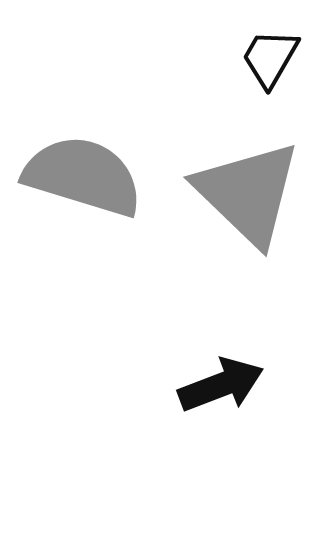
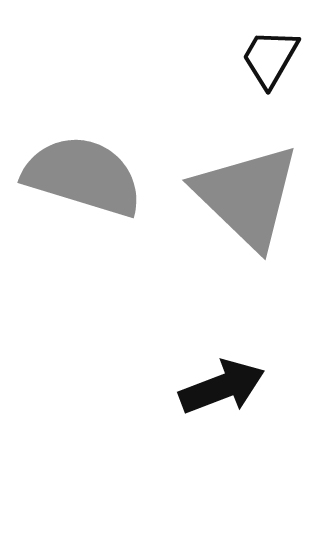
gray triangle: moved 1 px left, 3 px down
black arrow: moved 1 px right, 2 px down
